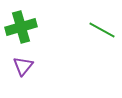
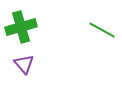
purple triangle: moved 1 px right, 2 px up; rotated 20 degrees counterclockwise
